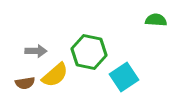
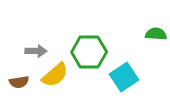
green semicircle: moved 14 px down
green hexagon: rotated 12 degrees counterclockwise
brown semicircle: moved 6 px left, 1 px up
